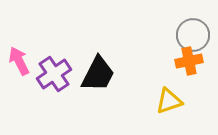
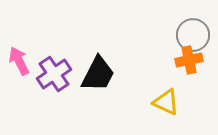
orange cross: moved 1 px up
yellow triangle: moved 3 px left, 1 px down; rotated 44 degrees clockwise
